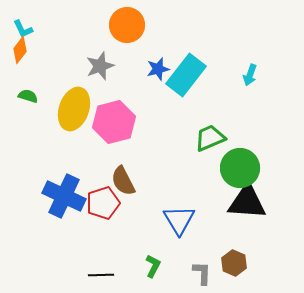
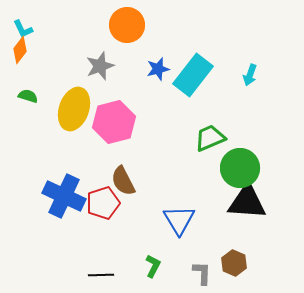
cyan rectangle: moved 7 px right
